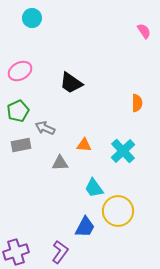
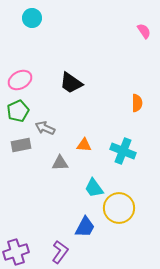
pink ellipse: moved 9 px down
cyan cross: rotated 25 degrees counterclockwise
yellow circle: moved 1 px right, 3 px up
